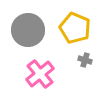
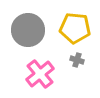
yellow pentagon: rotated 16 degrees counterclockwise
gray cross: moved 8 px left
